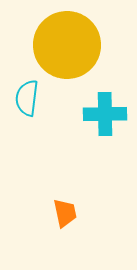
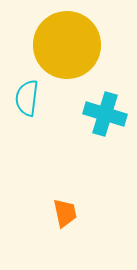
cyan cross: rotated 18 degrees clockwise
